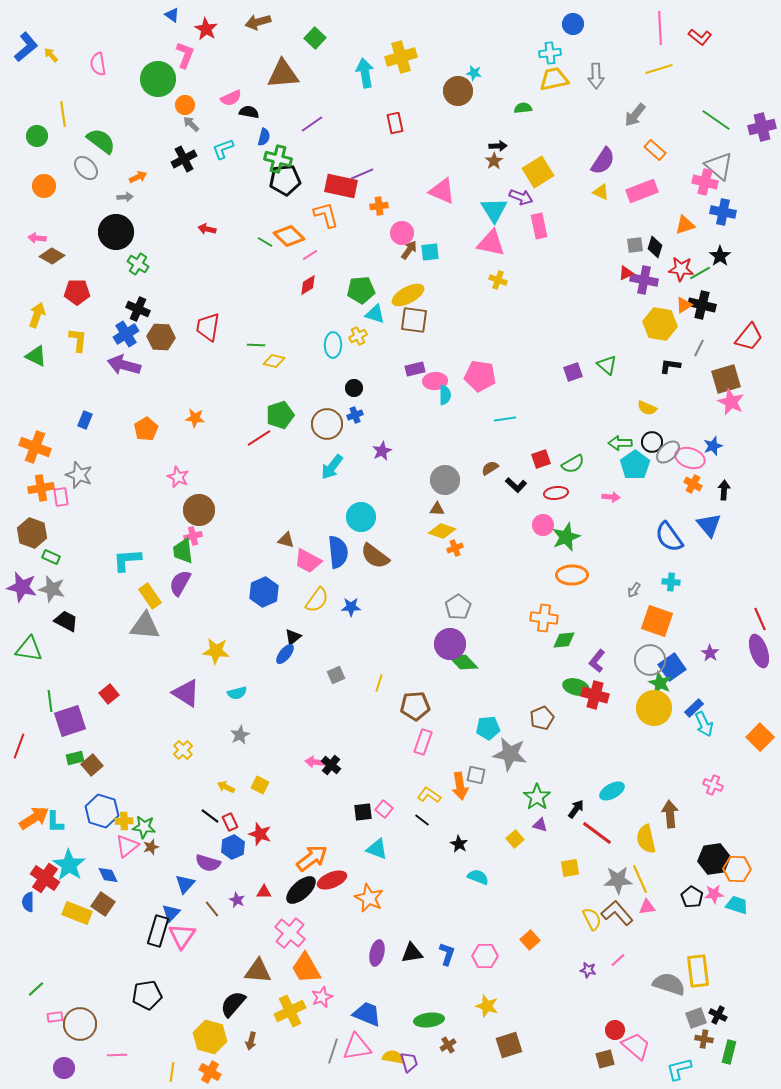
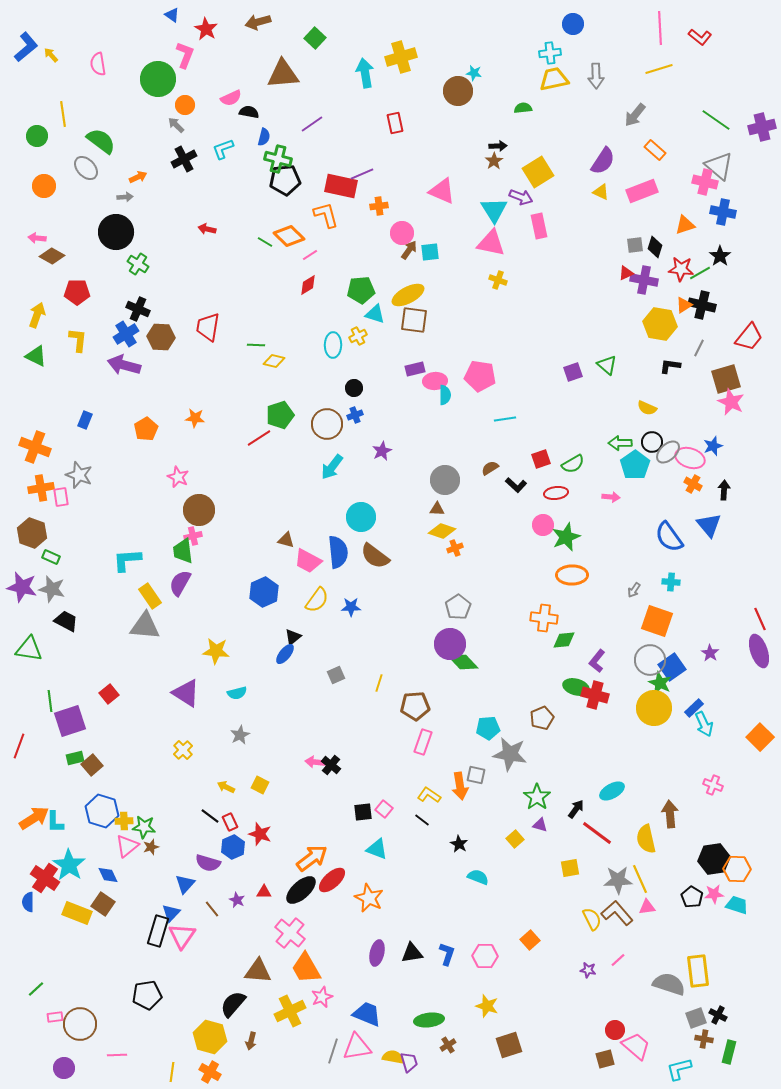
gray arrow at (191, 124): moved 15 px left, 1 px down
red ellipse at (332, 880): rotated 20 degrees counterclockwise
